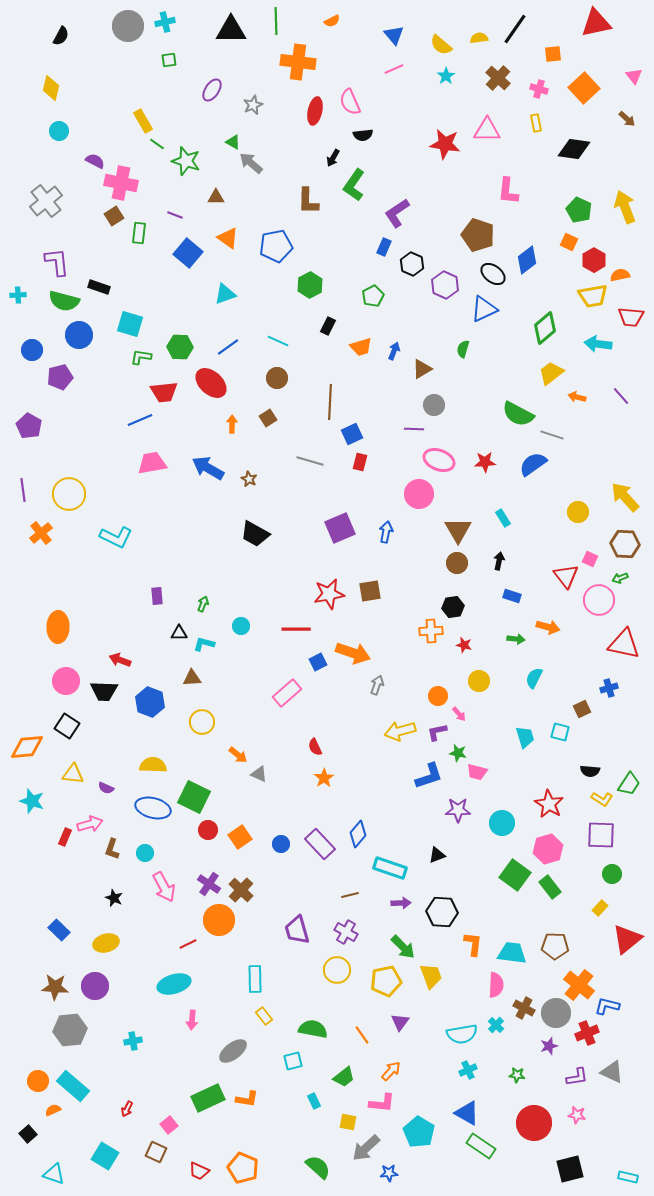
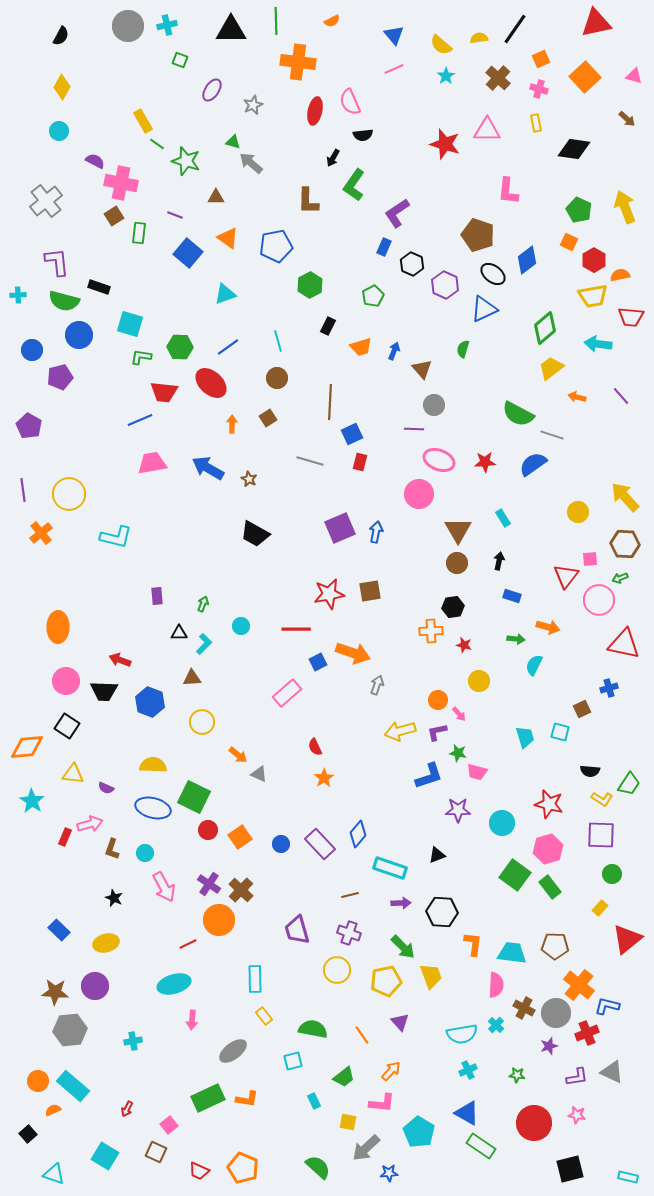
cyan cross at (165, 22): moved 2 px right, 3 px down
orange square at (553, 54): moved 12 px left, 5 px down; rotated 18 degrees counterclockwise
green square at (169, 60): moved 11 px right; rotated 28 degrees clockwise
pink triangle at (634, 76): rotated 36 degrees counterclockwise
yellow diamond at (51, 88): moved 11 px right, 1 px up; rotated 15 degrees clockwise
orange square at (584, 88): moved 1 px right, 11 px up
green triangle at (233, 142): rotated 14 degrees counterclockwise
red star at (445, 144): rotated 8 degrees clockwise
cyan line at (278, 341): rotated 50 degrees clockwise
brown triangle at (422, 369): rotated 40 degrees counterclockwise
yellow trapezoid at (551, 373): moved 5 px up
red trapezoid at (164, 392): rotated 12 degrees clockwise
blue arrow at (386, 532): moved 10 px left
cyan L-shape at (116, 537): rotated 12 degrees counterclockwise
pink square at (590, 559): rotated 28 degrees counterclockwise
red triangle at (566, 576): rotated 16 degrees clockwise
cyan L-shape at (204, 644): rotated 120 degrees clockwise
cyan semicircle at (534, 678): moved 13 px up
orange circle at (438, 696): moved 4 px down
cyan star at (32, 801): rotated 15 degrees clockwise
red star at (549, 804): rotated 16 degrees counterclockwise
purple cross at (346, 932): moved 3 px right, 1 px down; rotated 10 degrees counterclockwise
brown star at (55, 987): moved 5 px down
purple triangle at (400, 1022): rotated 18 degrees counterclockwise
